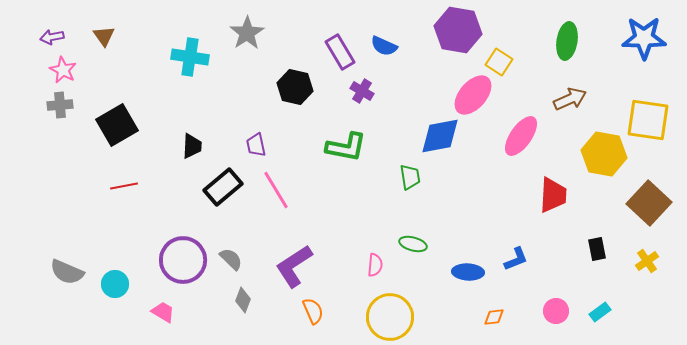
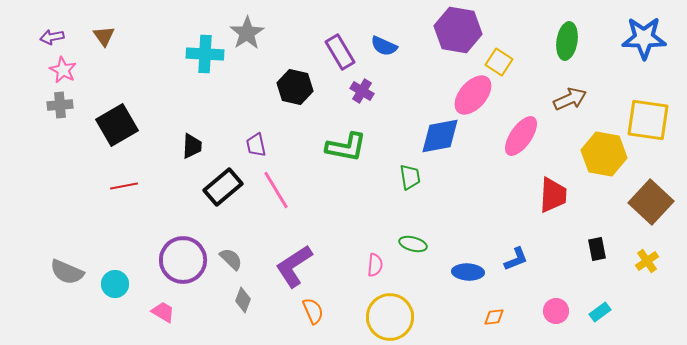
cyan cross at (190, 57): moved 15 px right, 3 px up; rotated 6 degrees counterclockwise
brown square at (649, 203): moved 2 px right, 1 px up
